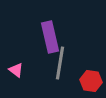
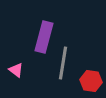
purple rectangle: moved 6 px left; rotated 28 degrees clockwise
gray line: moved 3 px right
